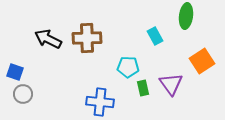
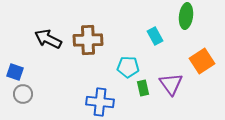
brown cross: moved 1 px right, 2 px down
